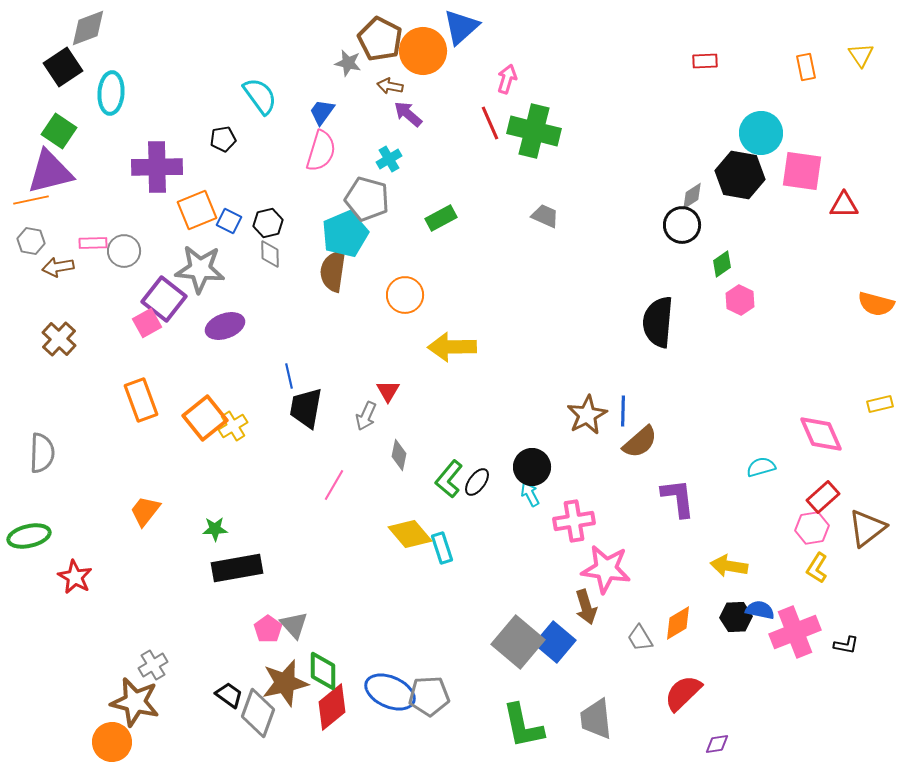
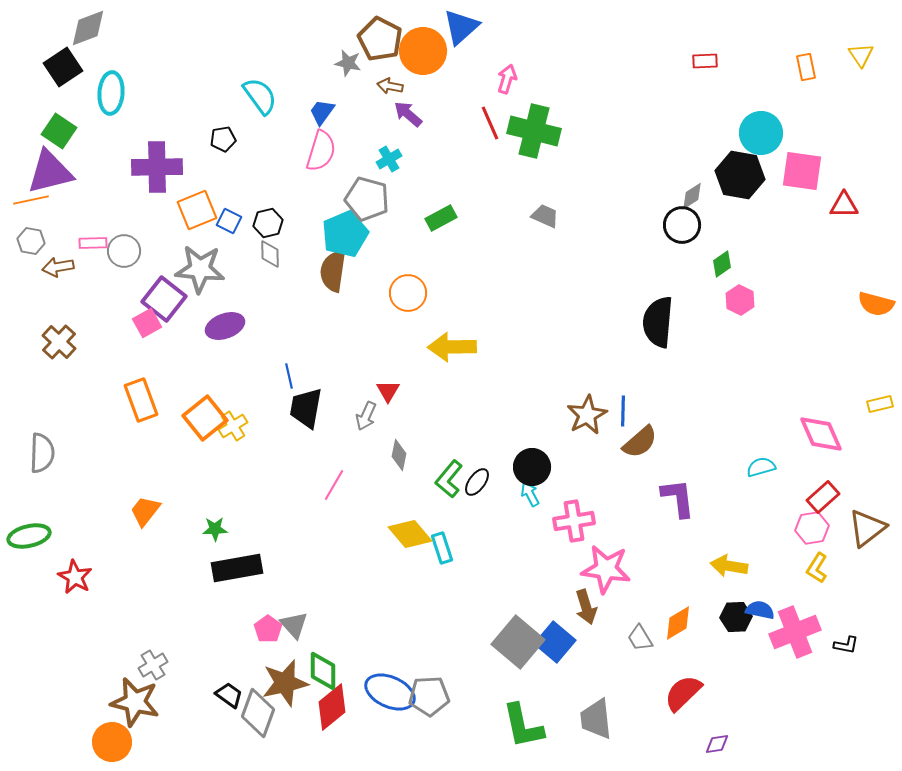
orange circle at (405, 295): moved 3 px right, 2 px up
brown cross at (59, 339): moved 3 px down
